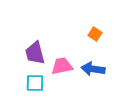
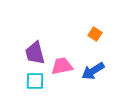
blue arrow: moved 2 px down; rotated 40 degrees counterclockwise
cyan square: moved 2 px up
